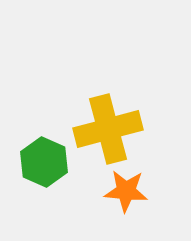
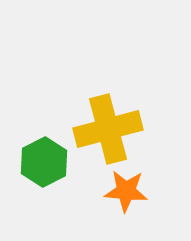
green hexagon: rotated 9 degrees clockwise
